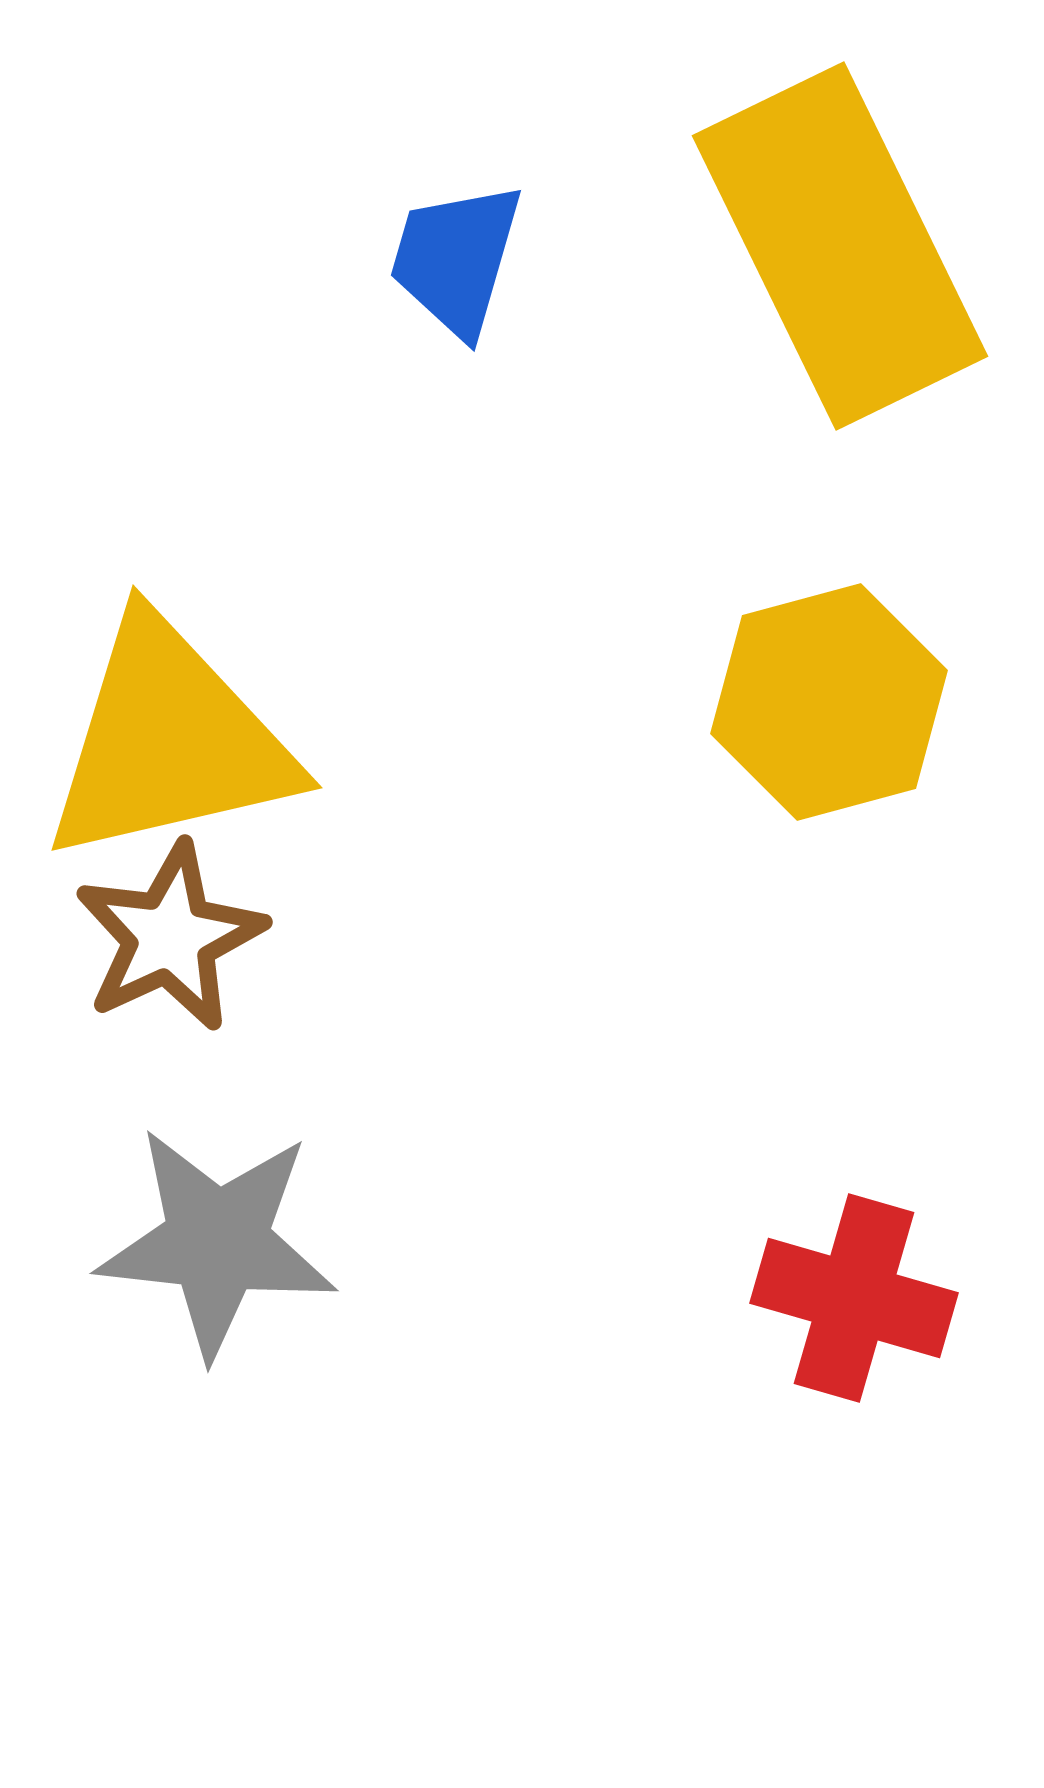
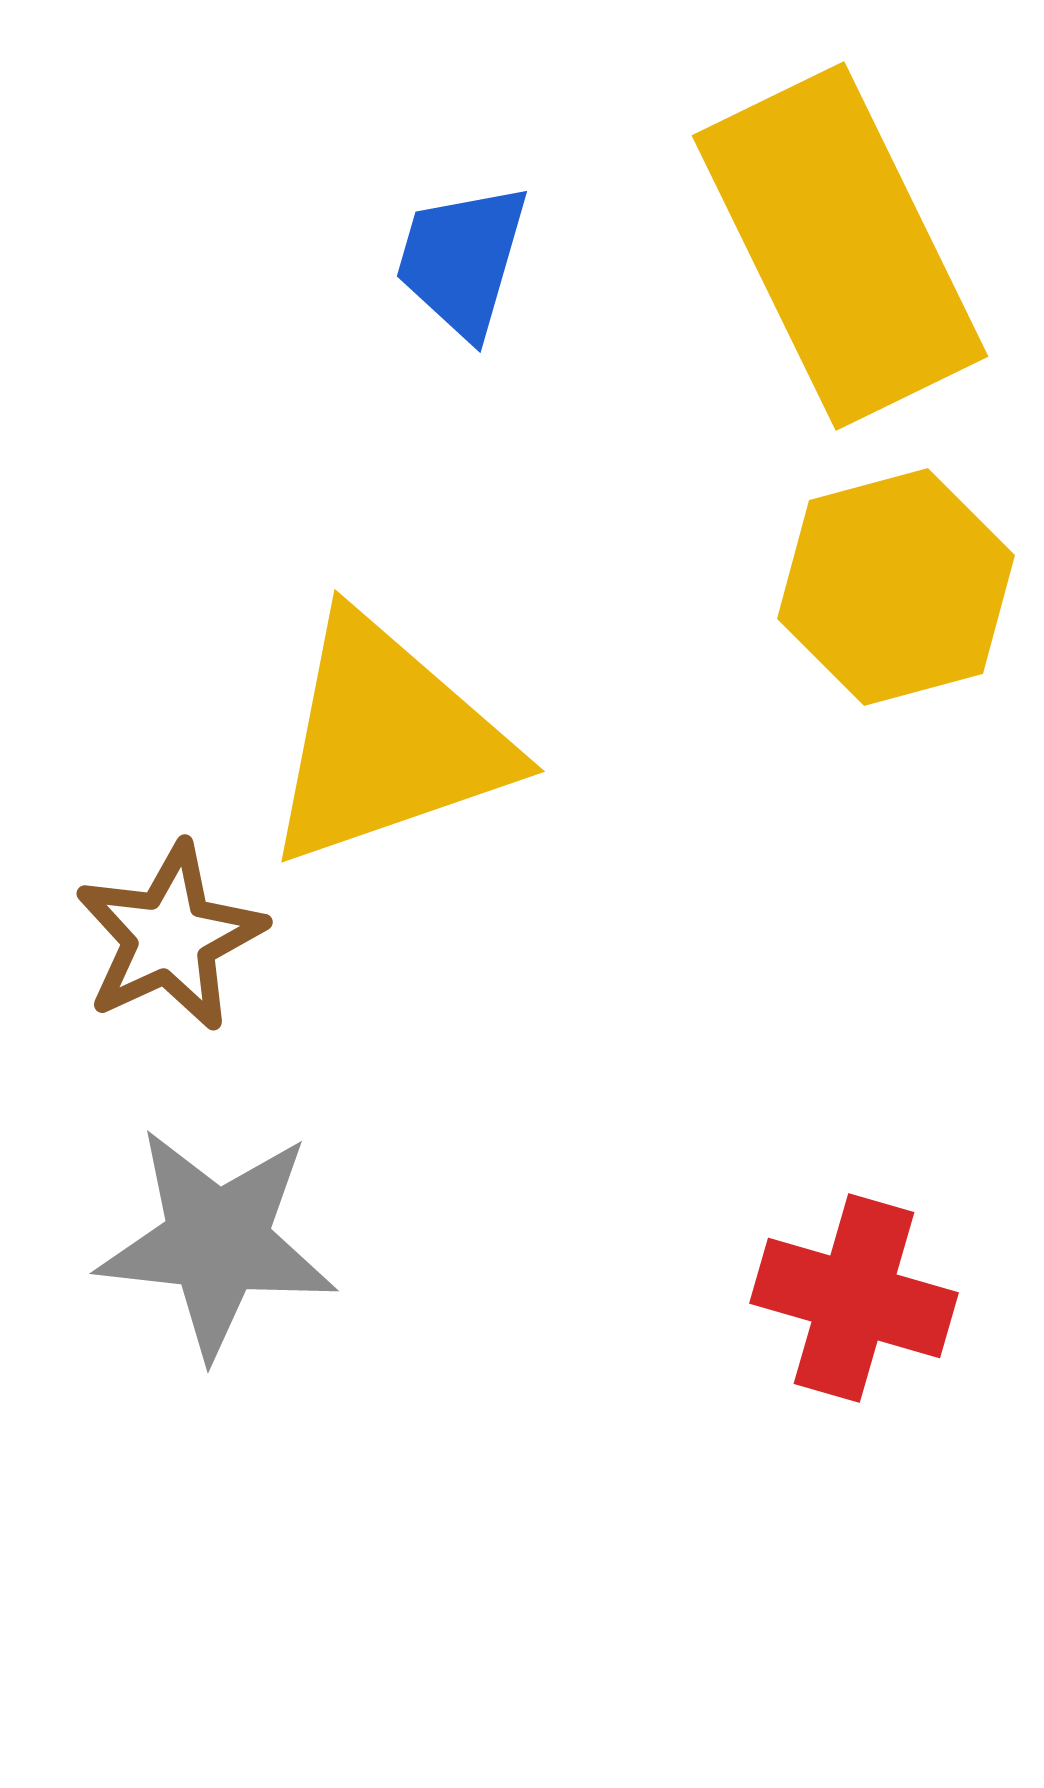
blue trapezoid: moved 6 px right, 1 px down
yellow hexagon: moved 67 px right, 115 px up
yellow triangle: moved 218 px right; rotated 6 degrees counterclockwise
